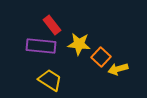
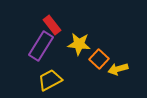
purple rectangle: rotated 64 degrees counterclockwise
orange square: moved 2 px left, 2 px down
yellow trapezoid: rotated 60 degrees counterclockwise
